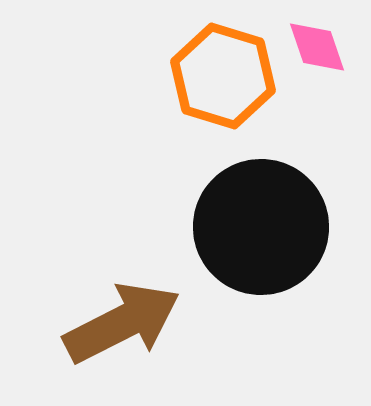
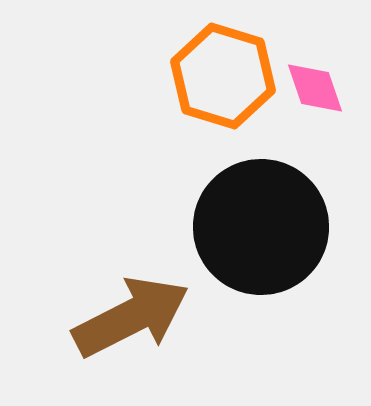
pink diamond: moved 2 px left, 41 px down
brown arrow: moved 9 px right, 6 px up
